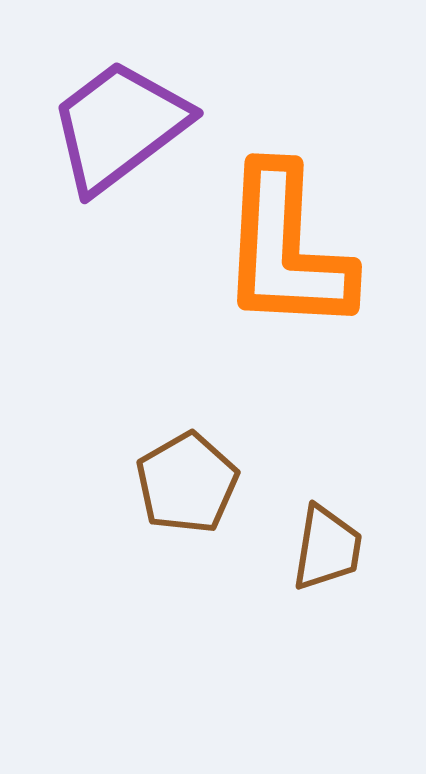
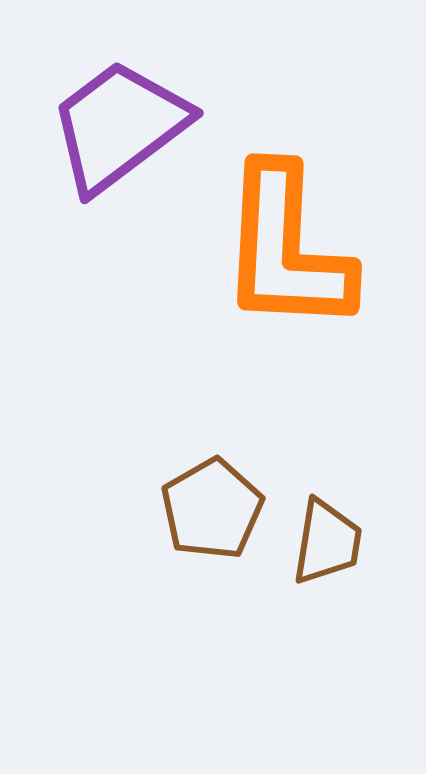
brown pentagon: moved 25 px right, 26 px down
brown trapezoid: moved 6 px up
